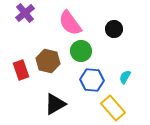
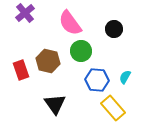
blue hexagon: moved 5 px right
black triangle: rotated 35 degrees counterclockwise
